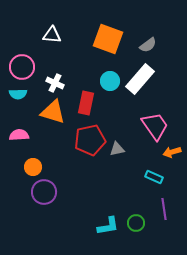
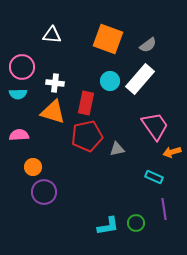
white cross: rotated 18 degrees counterclockwise
red pentagon: moved 3 px left, 4 px up
